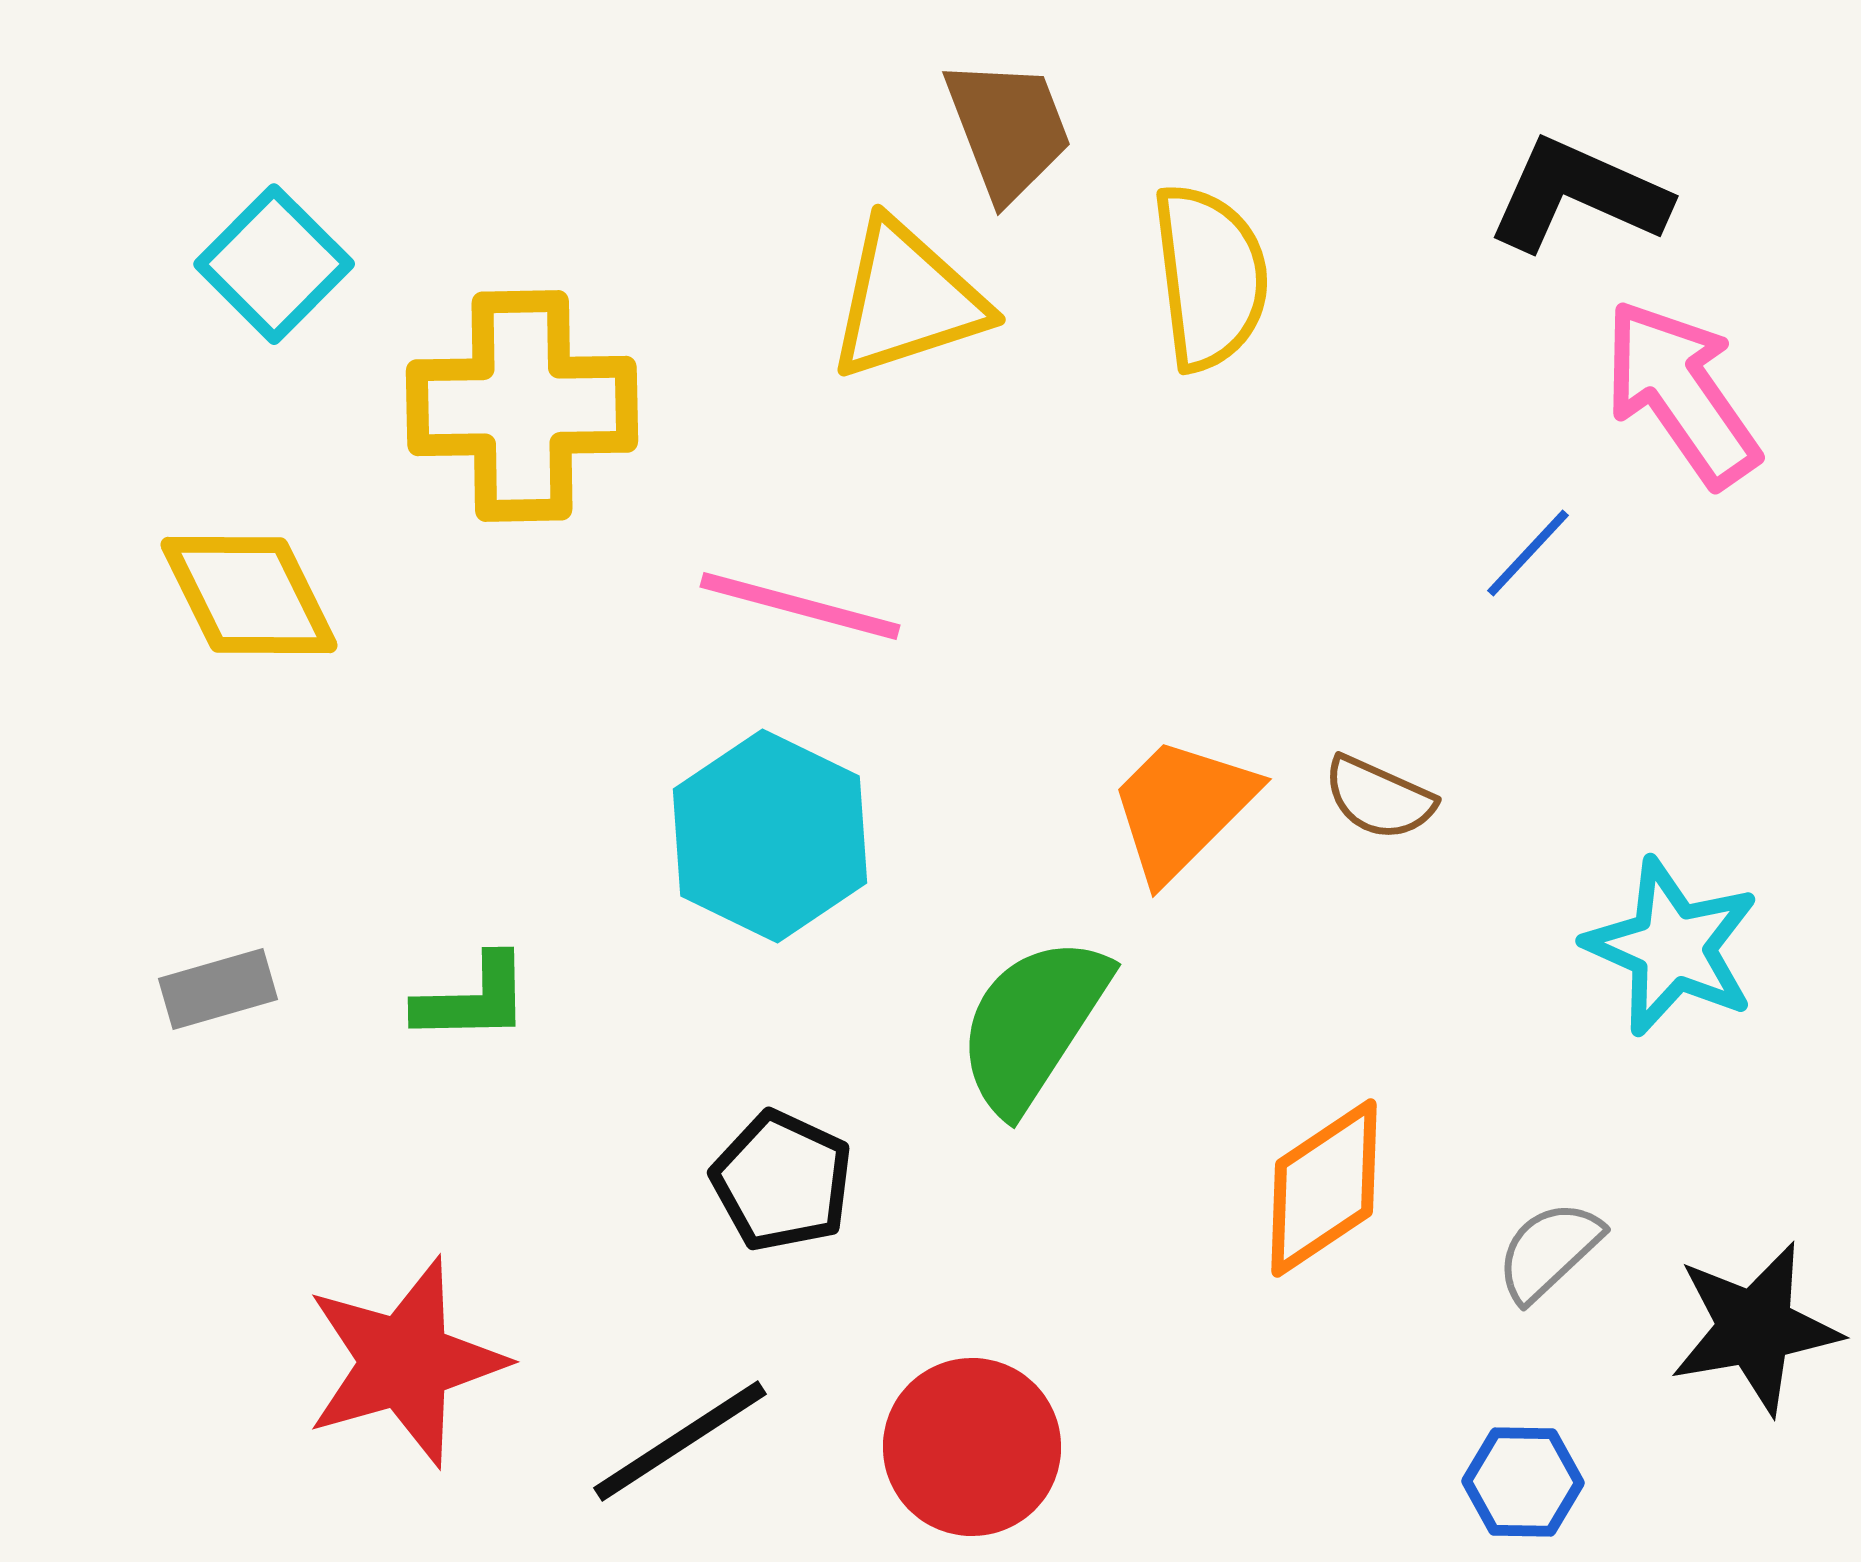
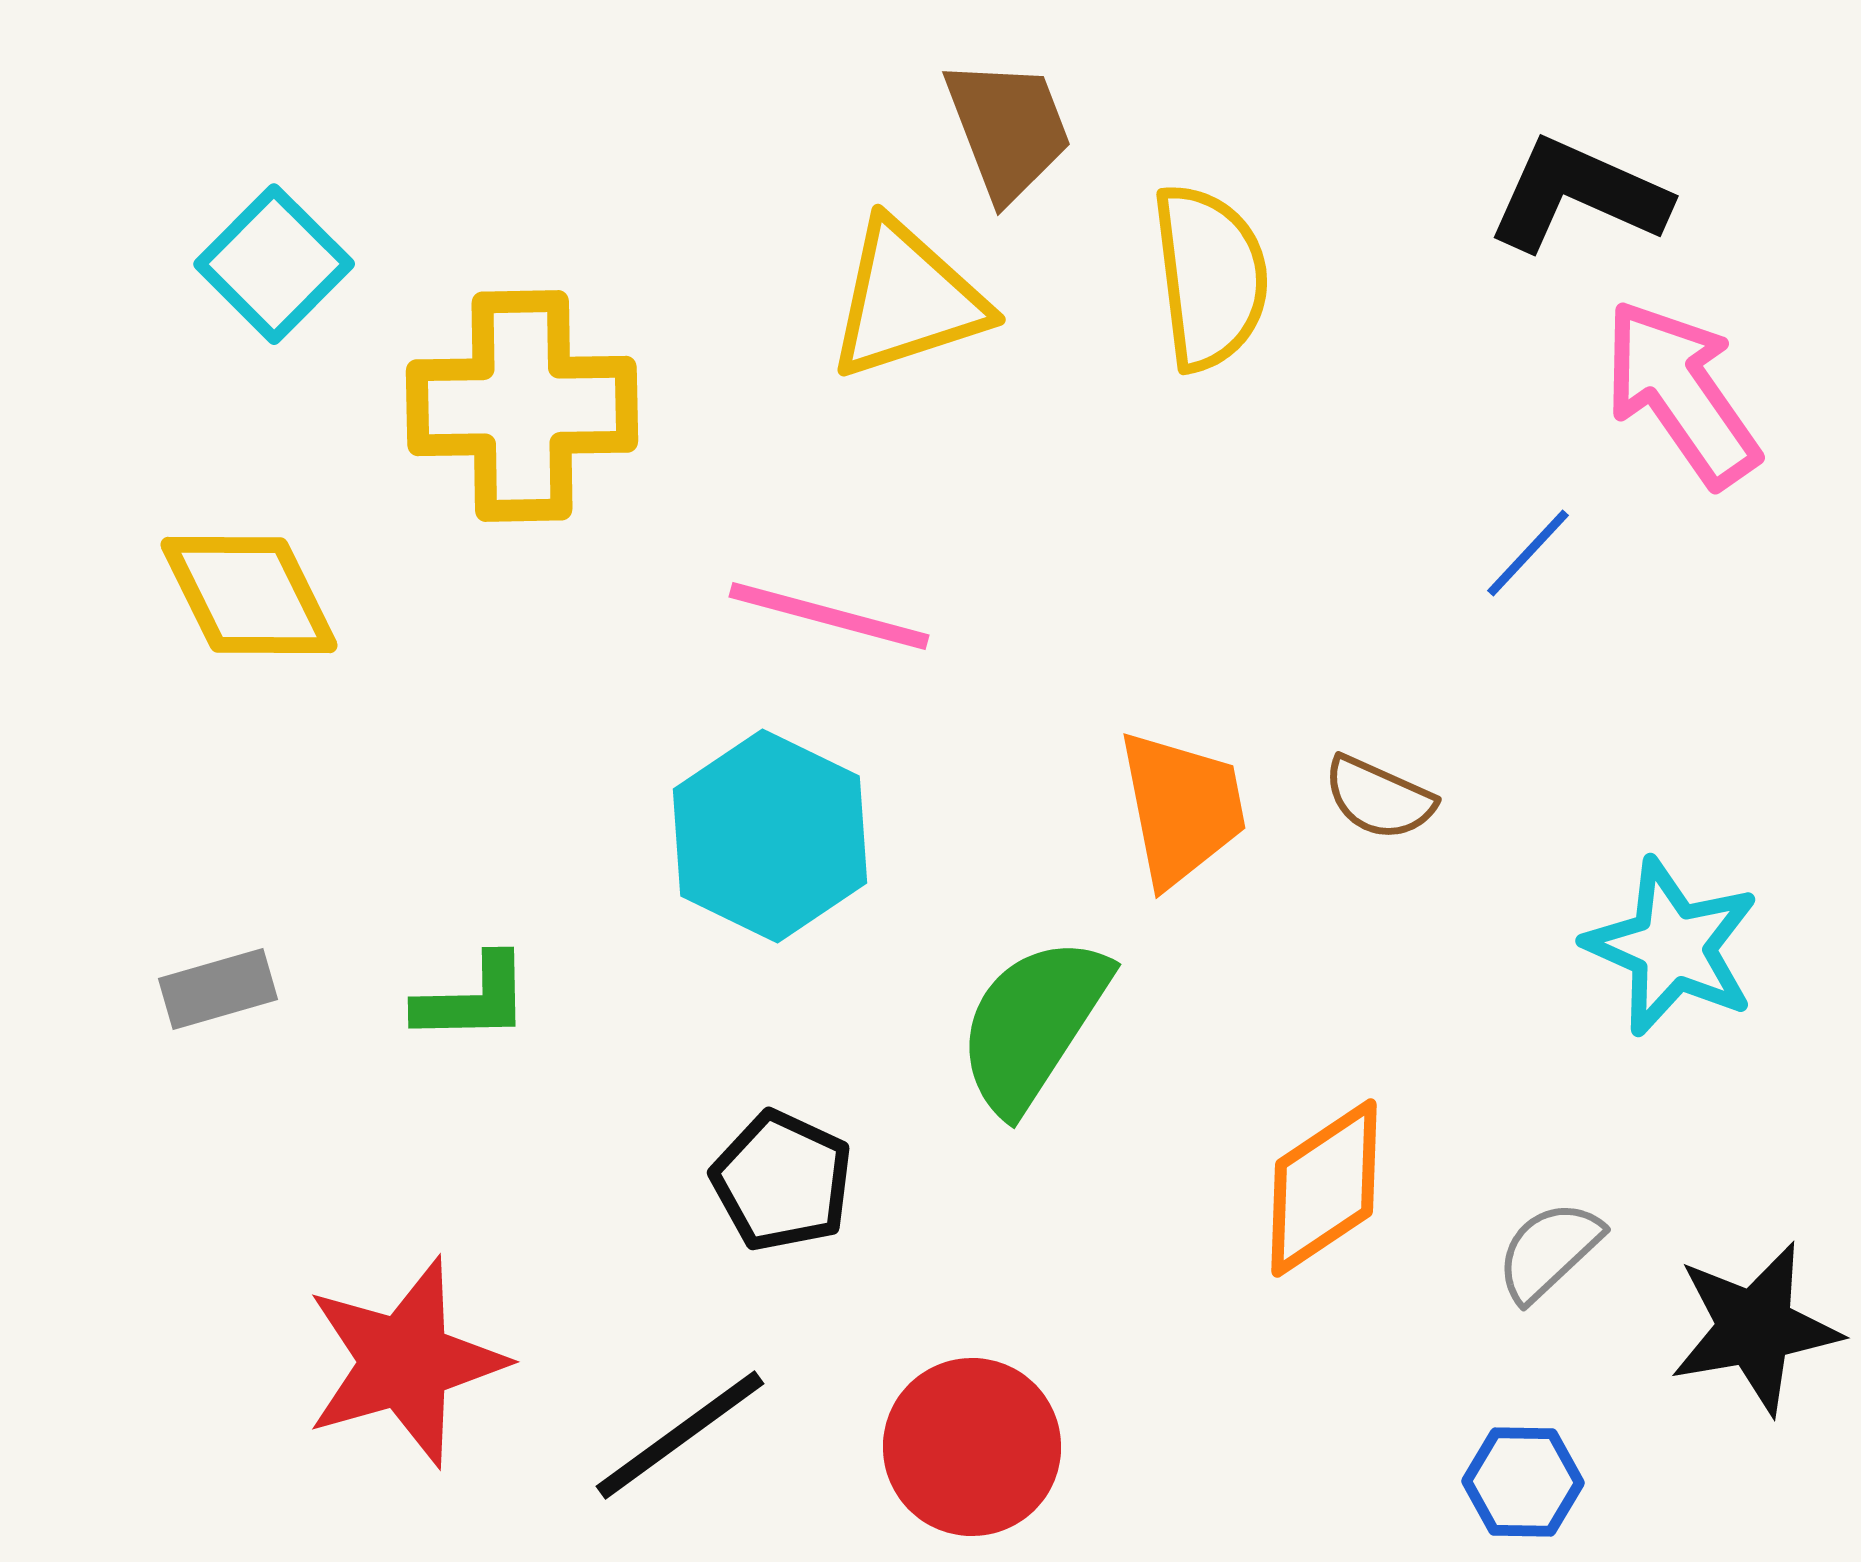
pink line: moved 29 px right, 10 px down
orange trapezoid: rotated 124 degrees clockwise
black line: moved 6 px up; rotated 3 degrees counterclockwise
